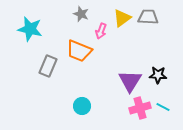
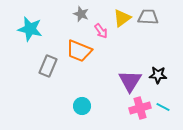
pink arrow: rotated 56 degrees counterclockwise
